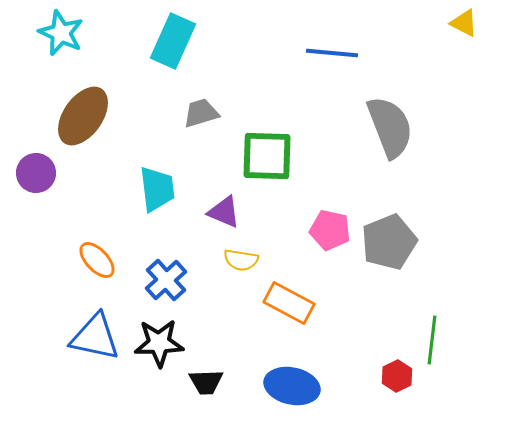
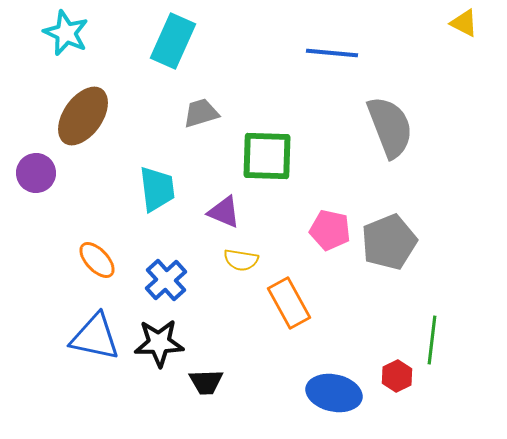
cyan star: moved 5 px right
orange rectangle: rotated 33 degrees clockwise
blue ellipse: moved 42 px right, 7 px down
